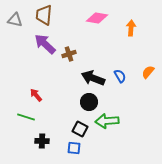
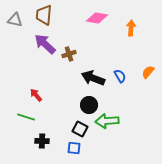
black circle: moved 3 px down
